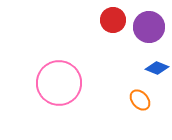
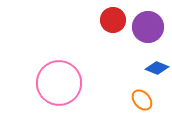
purple circle: moved 1 px left
orange ellipse: moved 2 px right
